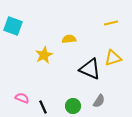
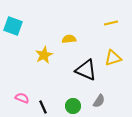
black triangle: moved 4 px left, 1 px down
